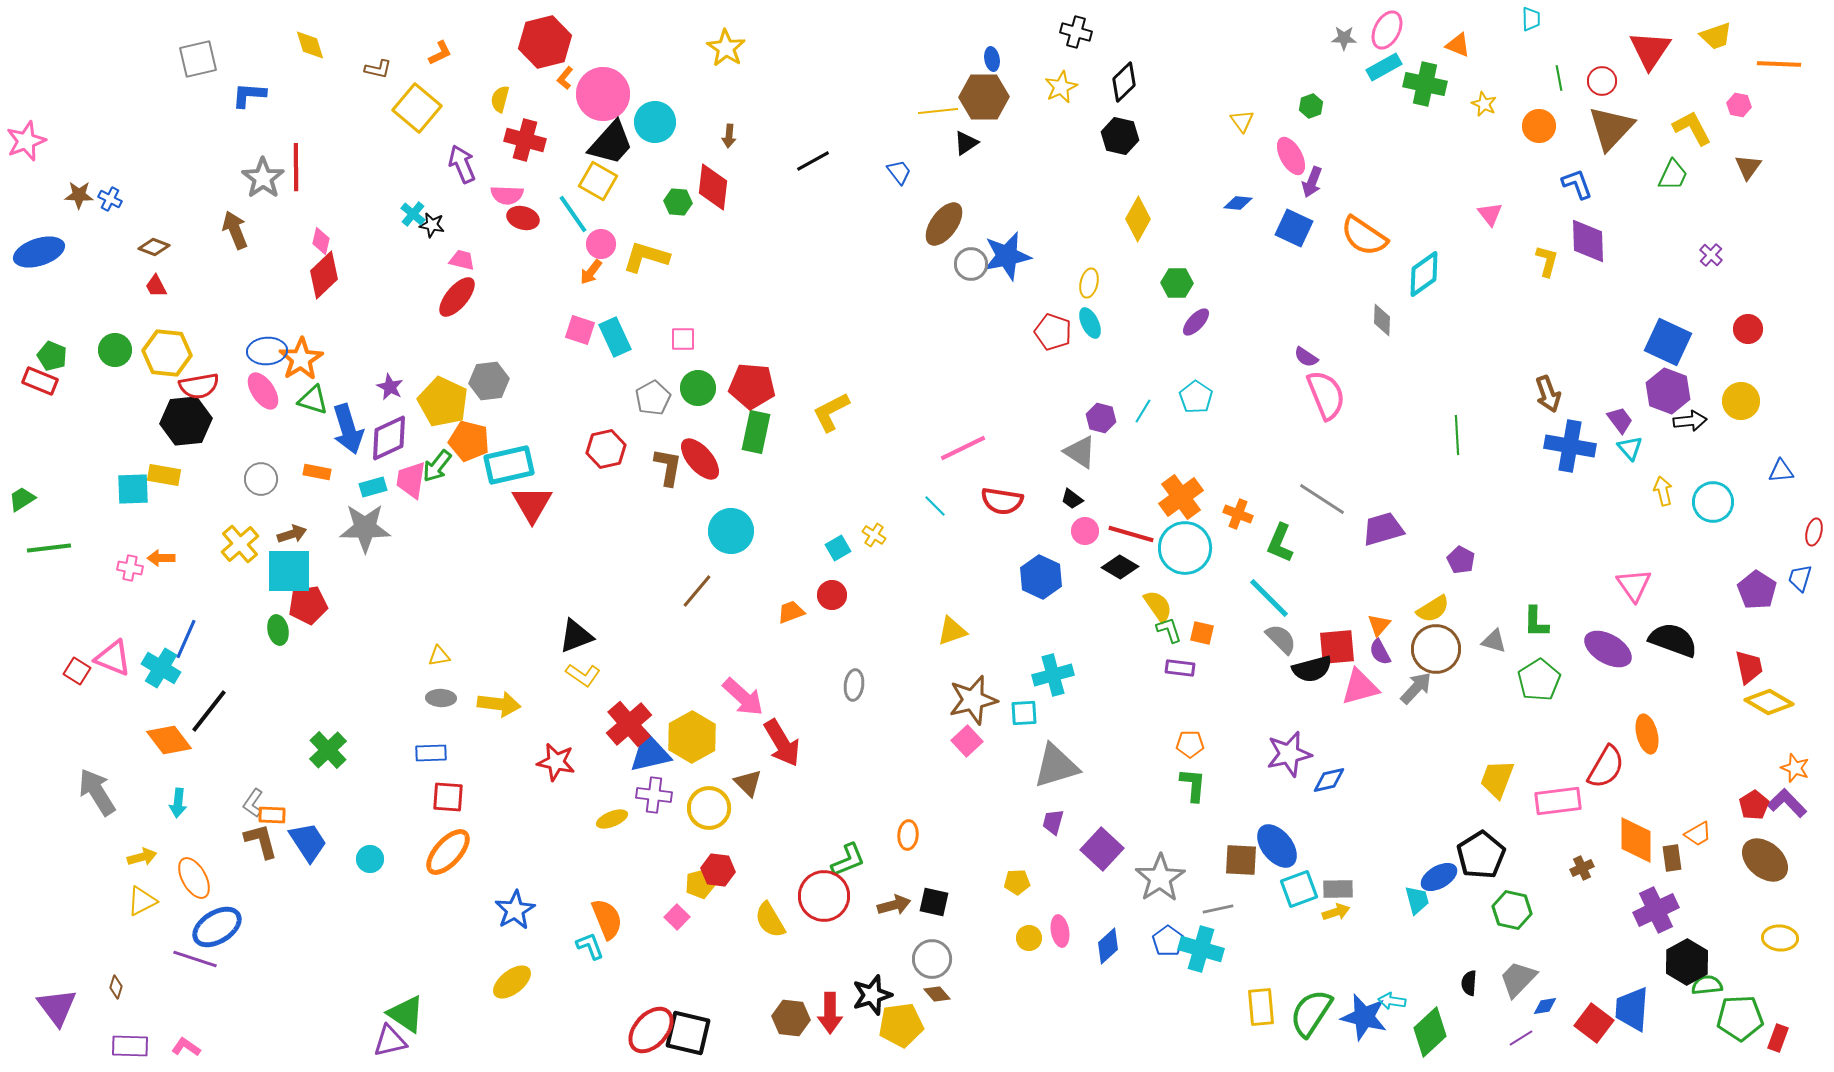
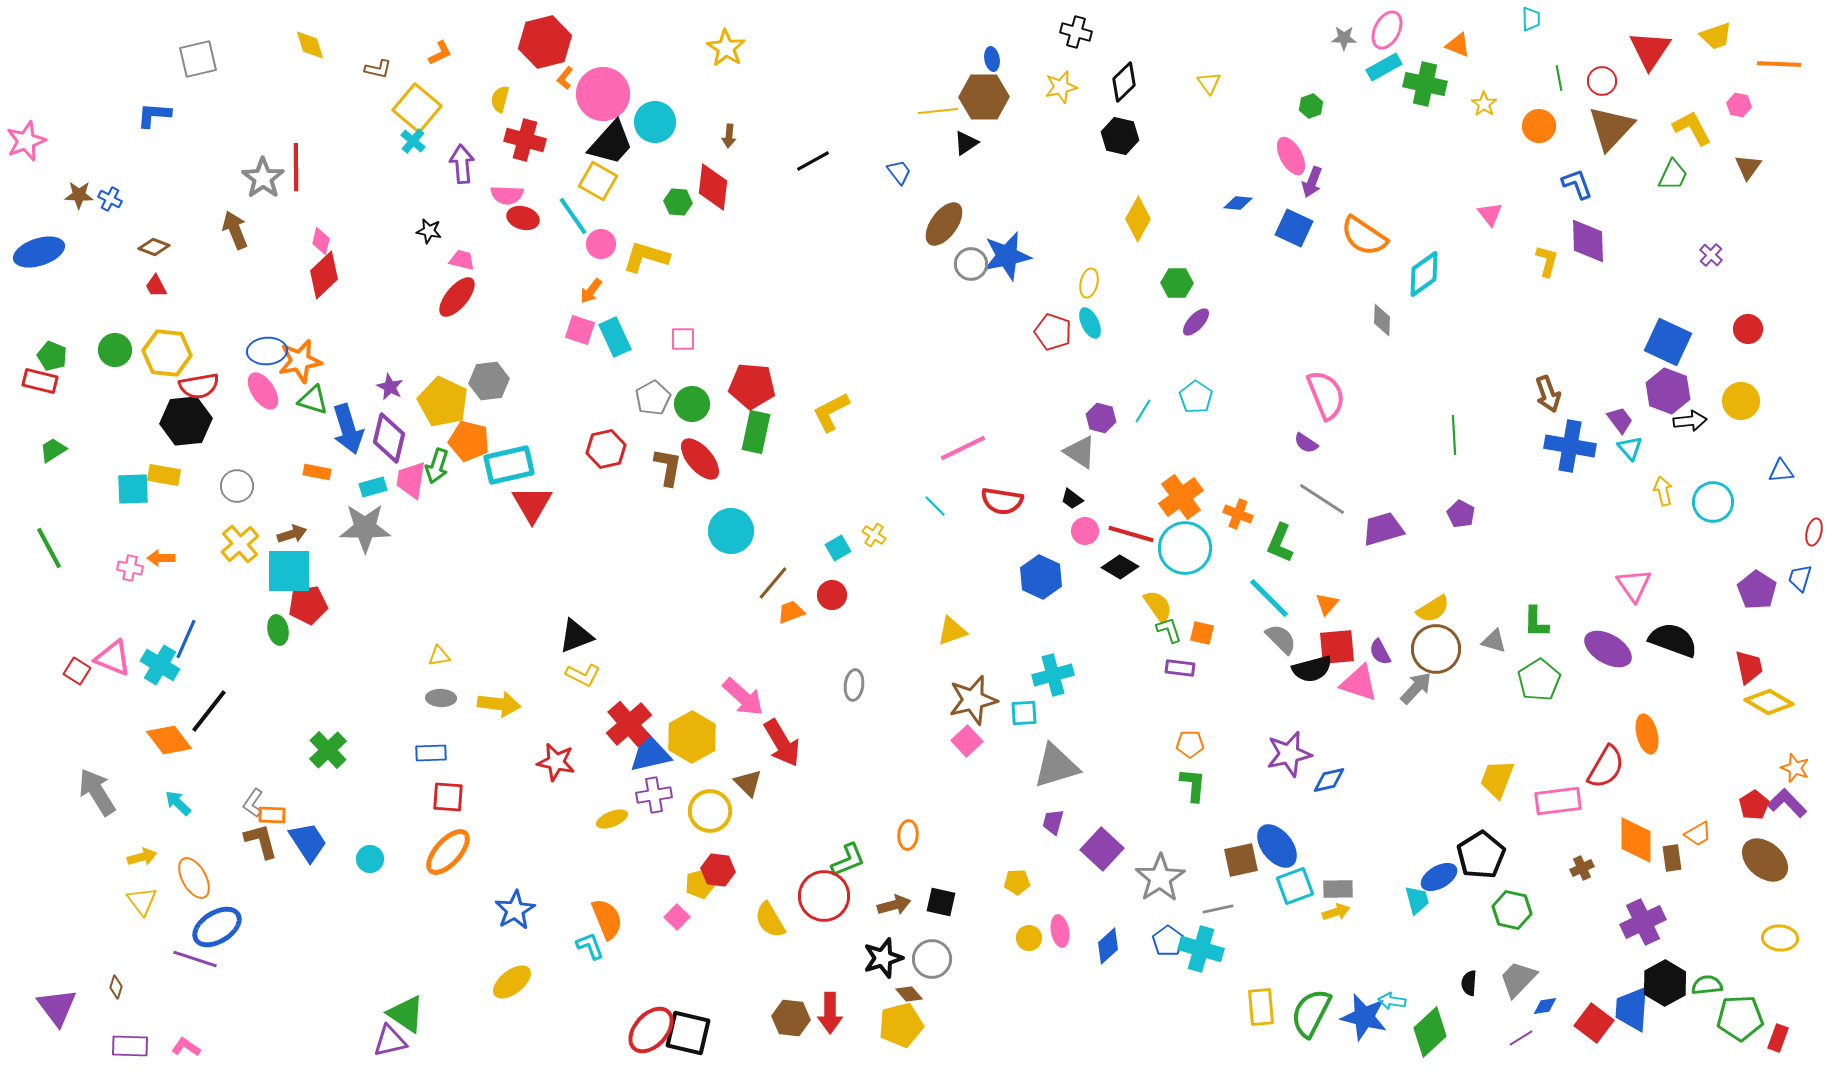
yellow star at (1061, 87): rotated 12 degrees clockwise
blue L-shape at (249, 95): moved 95 px left, 20 px down
yellow star at (1484, 104): rotated 10 degrees clockwise
yellow triangle at (1242, 121): moved 33 px left, 38 px up
purple arrow at (462, 164): rotated 18 degrees clockwise
cyan cross at (413, 214): moved 73 px up
cyan line at (573, 214): moved 2 px down
black star at (432, 225): moved 3 px left, 6 px down
orange arrow at (591, 272): moved 19 px down
purple semicircle at (1306, 357): moved 86 px down
orange star at (301, 359): moved 1 px left, 2 px down; rotated 21 degrees clockwise
red rectangle at (40, 381): rotated 8 degrees counterclockwise
green circle at (698, 388): moved 6 px left, 16 px down
green line at (1457, 435): moved 3 px left
purple diamond at (389, 438): rotated 51 degrees counterclockwise
green arrow at (437, 466): rotated 20 degrees counterclockwise
gray circle at (261, 479): moved 24 px left, 7 px down
green trapezoid at (22, 499): moved 31 px right, 49 px up
green line at (49, 548): rotated 69 degrees clockwise
purple pentagon at (1461, 560): moved 46 px up
brown line at (697, 591): moved 76 px right, 8 px up
orange triangle at (1379, 625): moved 52 px left, 21 px up
cyan cross at (161, 668): moved 1 px left, 3 px up
yellow L-shape at (583, 675): rotated 8 degrees counterclockwise
pink triangle at (1360, 687): moved 1 px left, 4 px up; rotated 33 degrees clockwise
purple cross at (654, 795): rotated 16 degrees counterclockwise
cyan arrow at (178, 803): rotated 128 degrees clockwise
yellow circle at (709, 808): moved 1 px right, 3 px down
brown square at (1241, 860): rotated 15 degrees counterclockwise
cyan square at (1299, 889): moved 4 px left, 3 px up
yellow triangle at (142, 901): rotated 40 degrees counterclockwise
black square at (934, 902): moved 7 px right
purple cross at (1656, 910): moved 13 px left, 12 px down
black hexagon at (1687, 962): moved 22 px left, 21 px down
brown diamond at (937, 994): moved 28 px left
black star at (872, 995): moved 11 px right, 37 px up
green semicircle at (1311, 1013): rotated 6 degrees counterclockwise
yellow pentagon at (901, 1025): rotated 6 degrees counterclockwise
